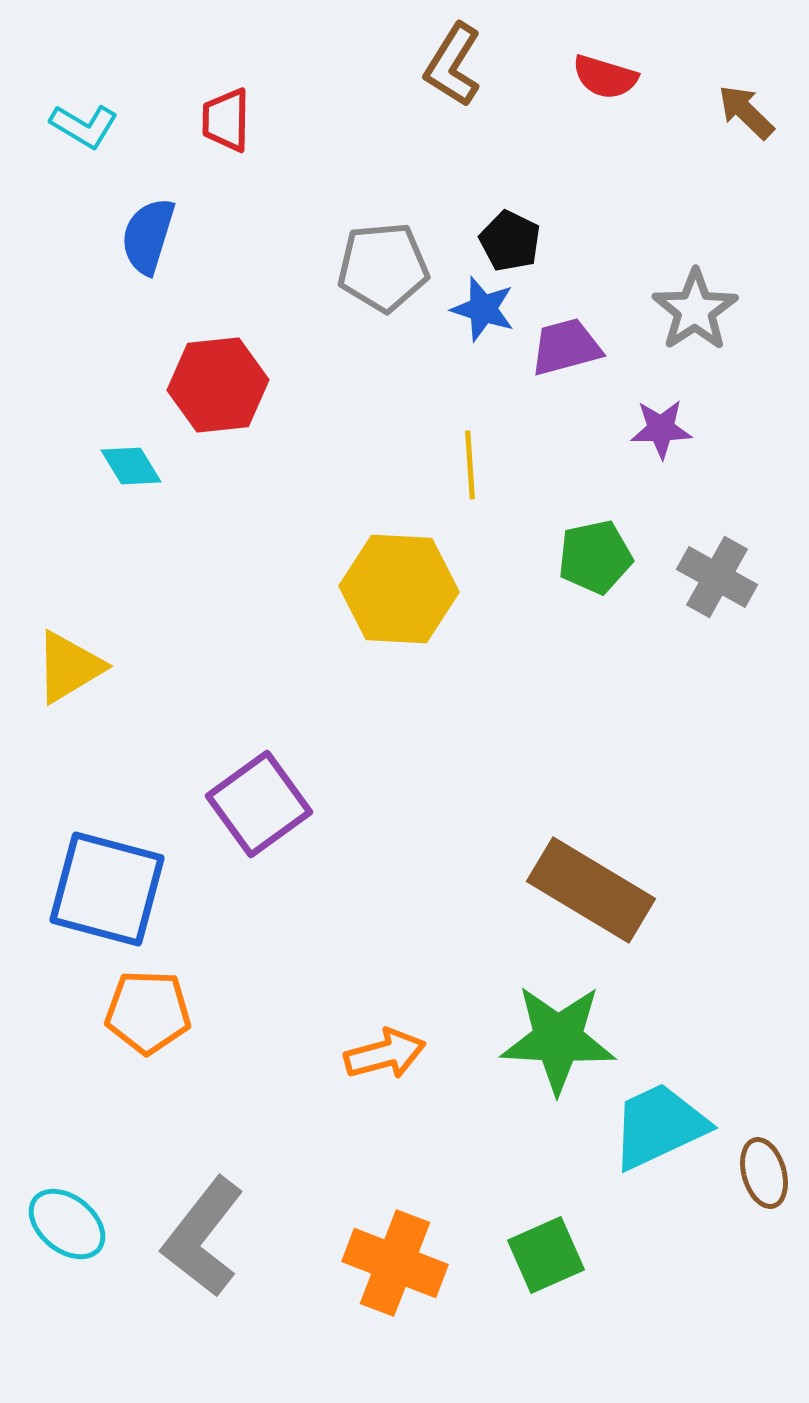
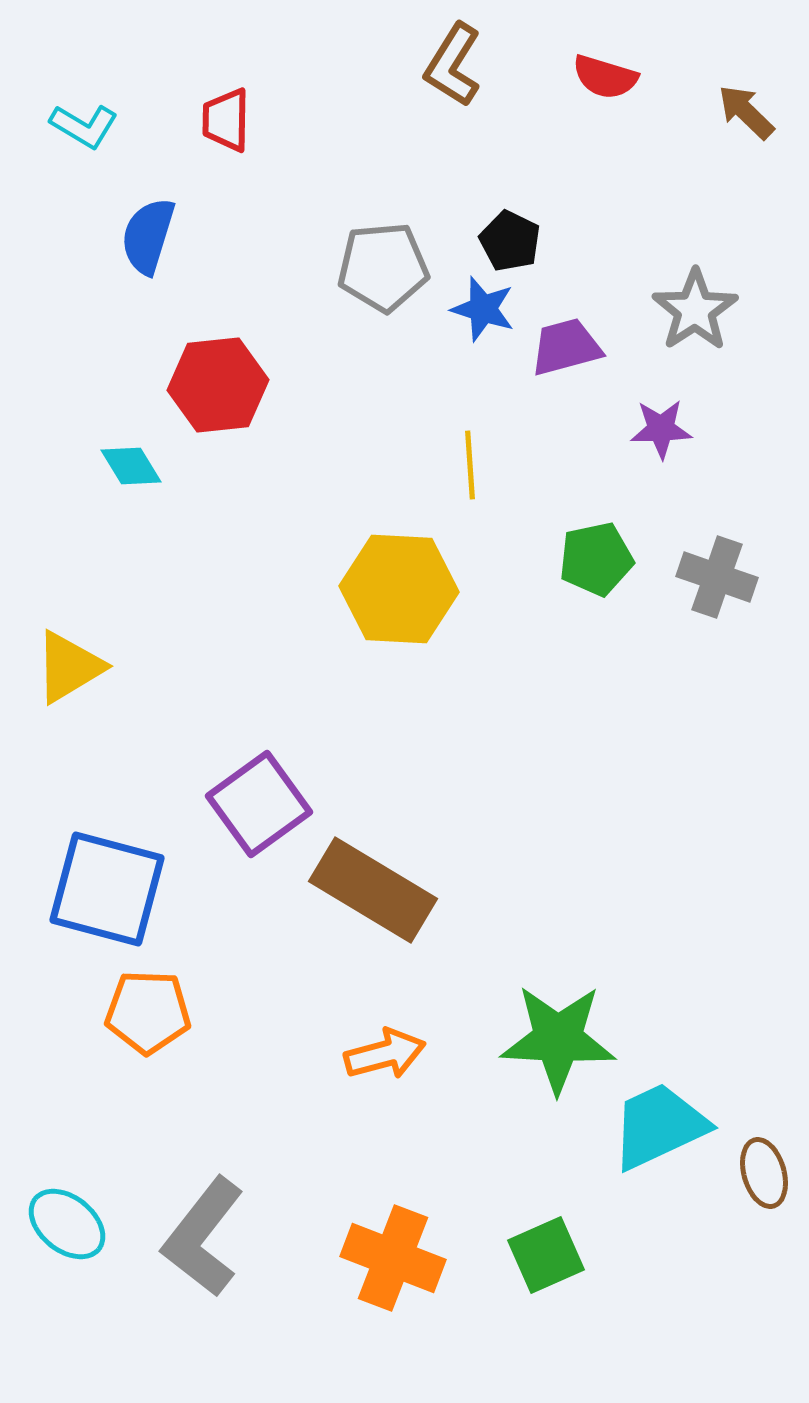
green pentagon: moved 1 px right, 2 px down
gray cross: rotated 10 degrees counterclockwise
brown rectangle: moved 218 px left
orange cross: moved 2 px left, 5 px up
